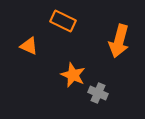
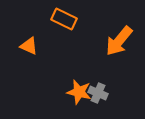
orange rectangle: moved 1 px right, 2 px up
orange arrow: rotated 24 degrees clockwise
orange star: moved 6 px right, 17 px down; rotated 10 degrees counterclockwise
